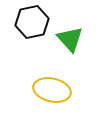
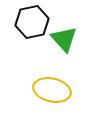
green triangle: moved 6 px left
